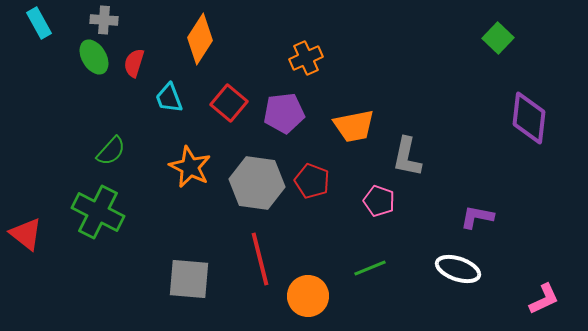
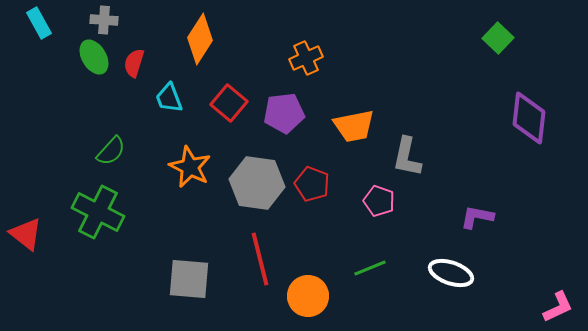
red pentagon: moved 3 px down
white ellipse: moved 7 px left, 4 px down
pink L-shape: moved 14 px right, 8 px down
